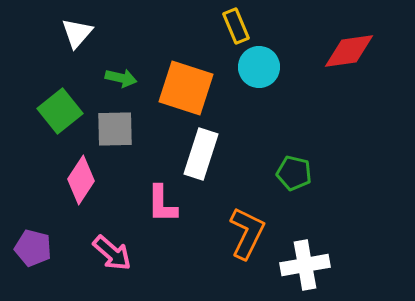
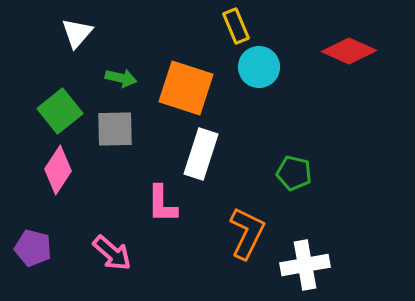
red diamond: rotated 32 degrees clockwise
pink diamond: moved 23 px left, 10 px up
